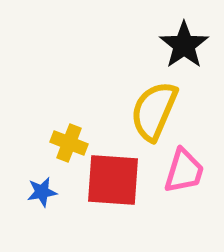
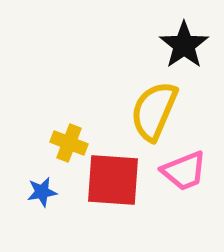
pink trapezoid: rotated 51 degrees clockwise
